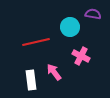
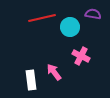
red line: moved 6 px right, 24 px up
